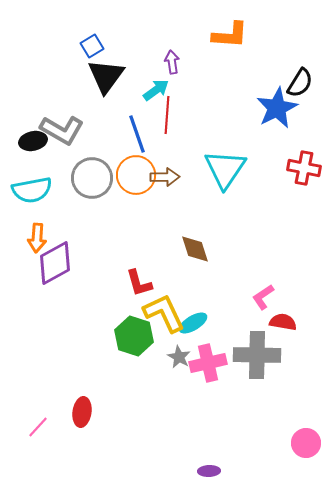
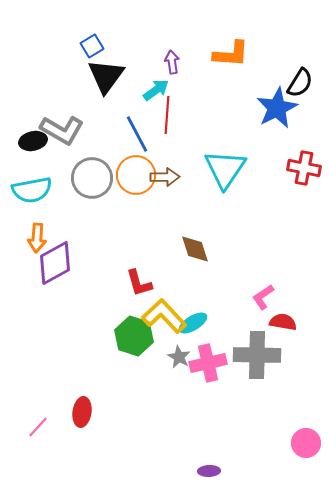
orange L-shape: moved 1 px right, 19 px down
blue line: rotated 9 degrees counterclockwise
yellow L-shape: moved 3 px down; rotated 18 degrees counterclockwise
